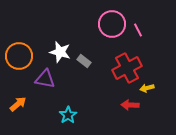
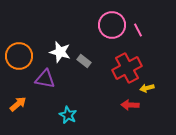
pink circle: moved 1 px down
cyan star: rotated 12 degrees counterclockwise
